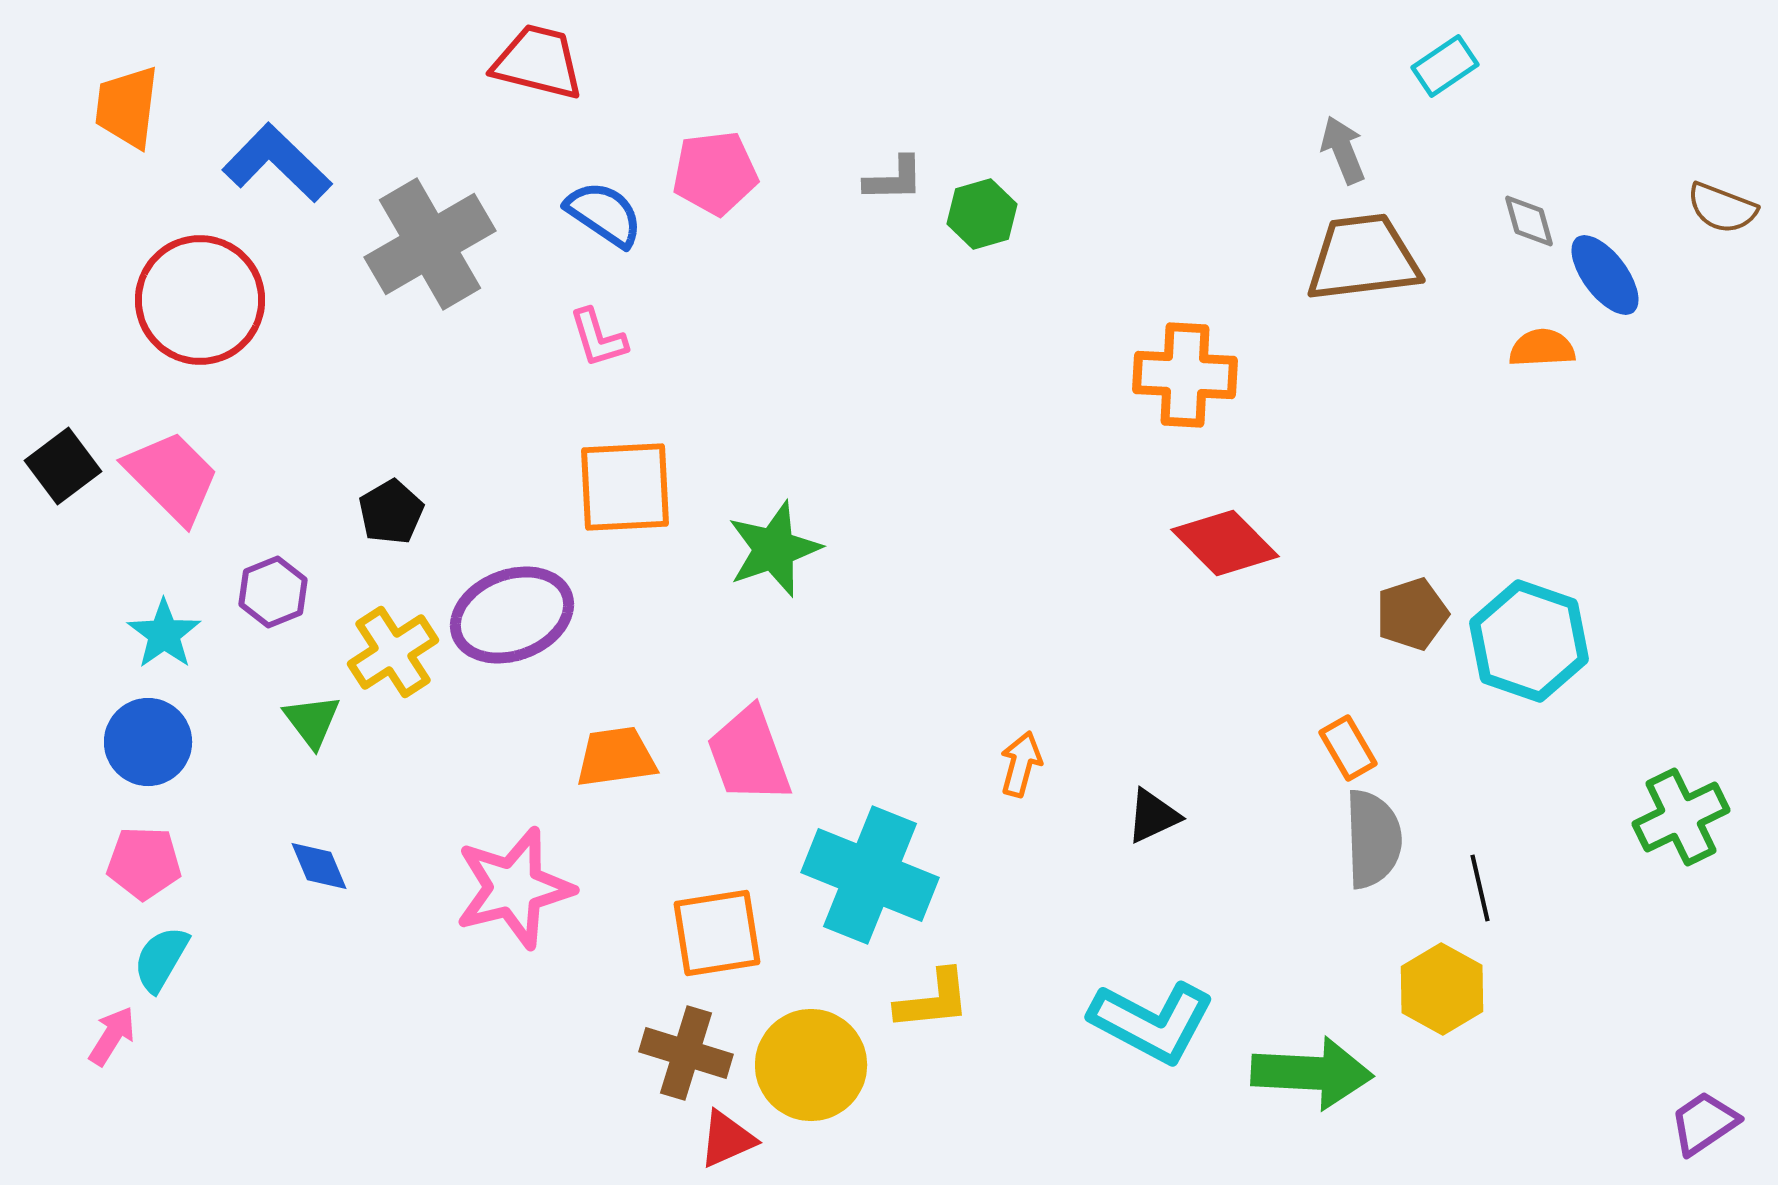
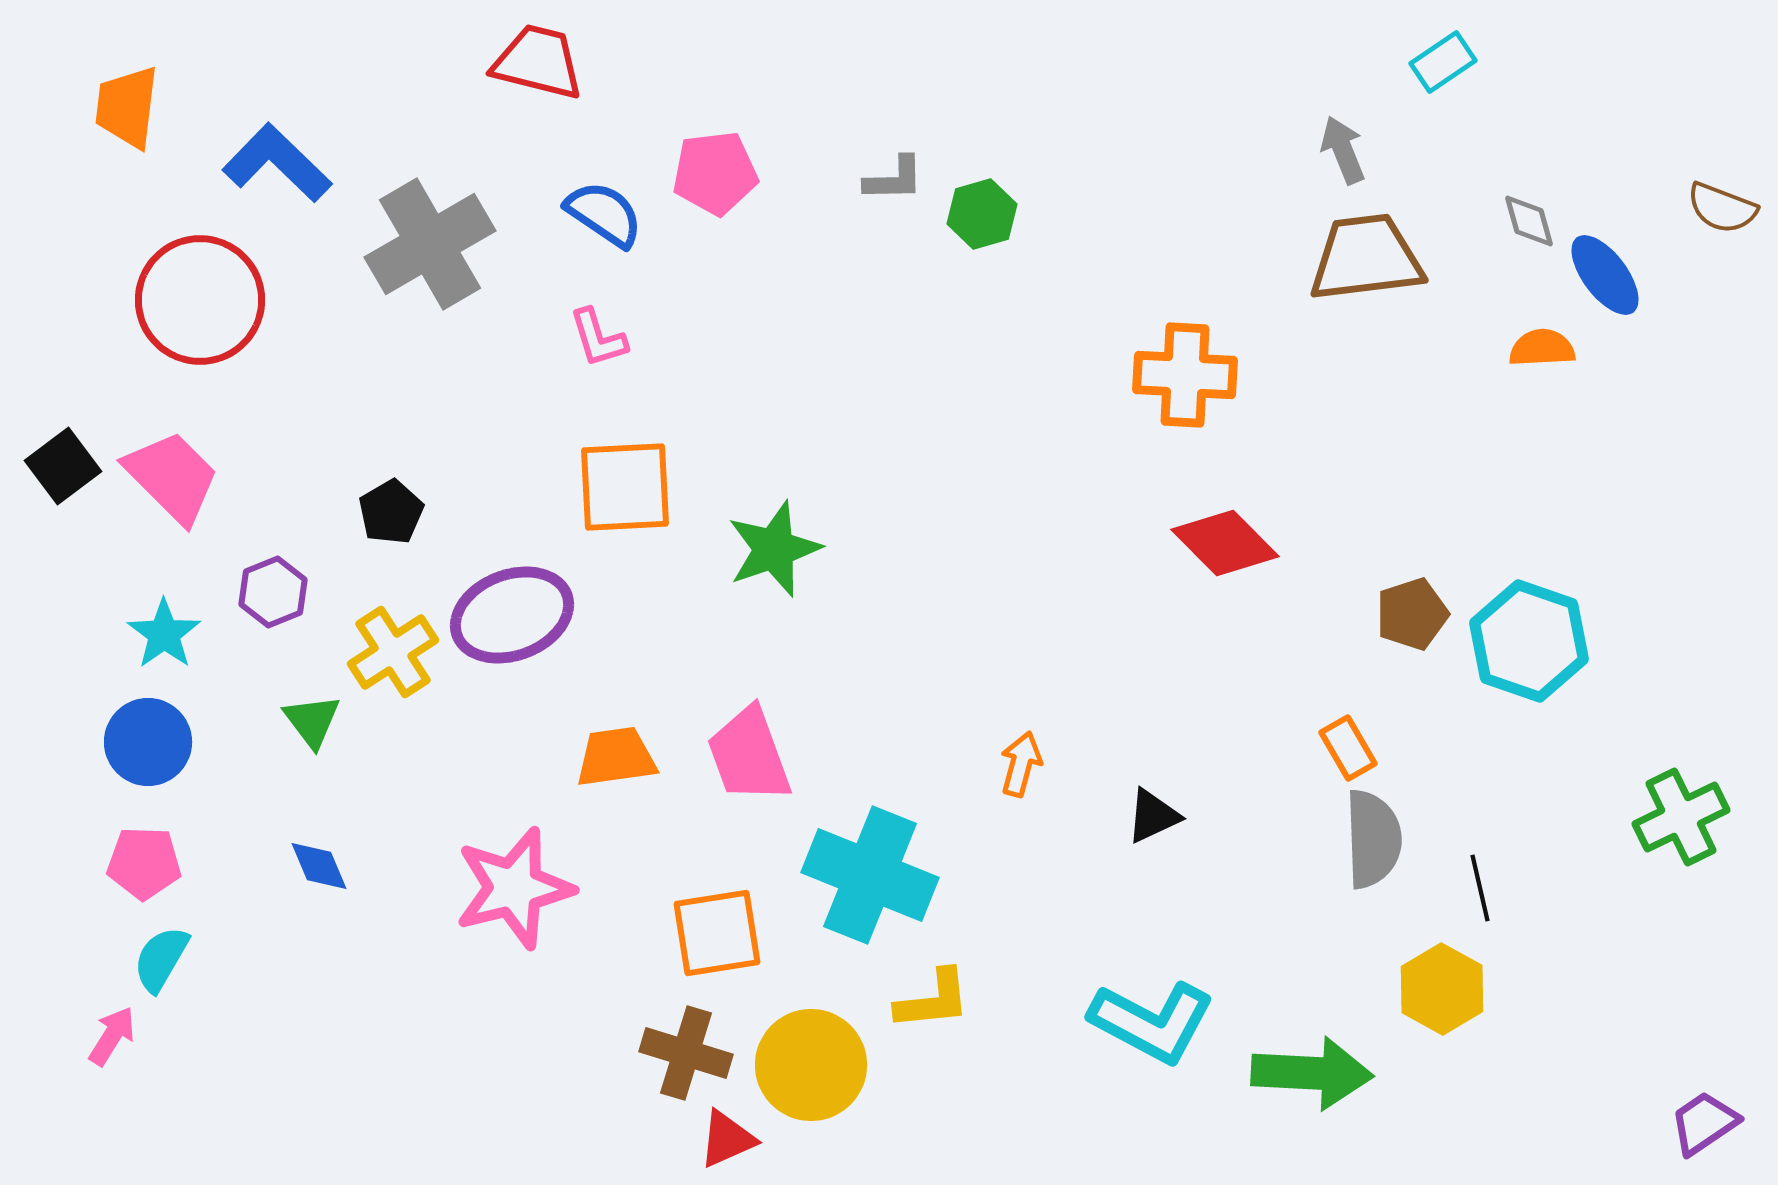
cyan rectangle at (1445, 66): moved 2 px left, 4 px up
brown trapezoid at (1363, 258): moved 3 px right
